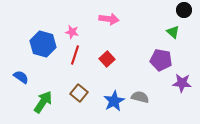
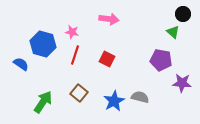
black circle: moved 1 px left, 4 px down
red square: rotated 21 degrees counterclockwise
blue semicircle: moved 13 px up
